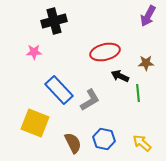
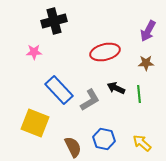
purple arrow: moved 15 px down
black arrow: moved 4 px left, 12 px down
green line: moved 1 px right, 1 px down
brown semicircle: moved 4 px down
